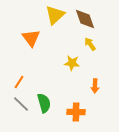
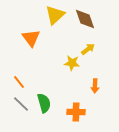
yellow arrow: moved 2 px left, 5 px down; rotated 88 degrees clockwise
orange line: rotated 72 degrees counterclockwise
